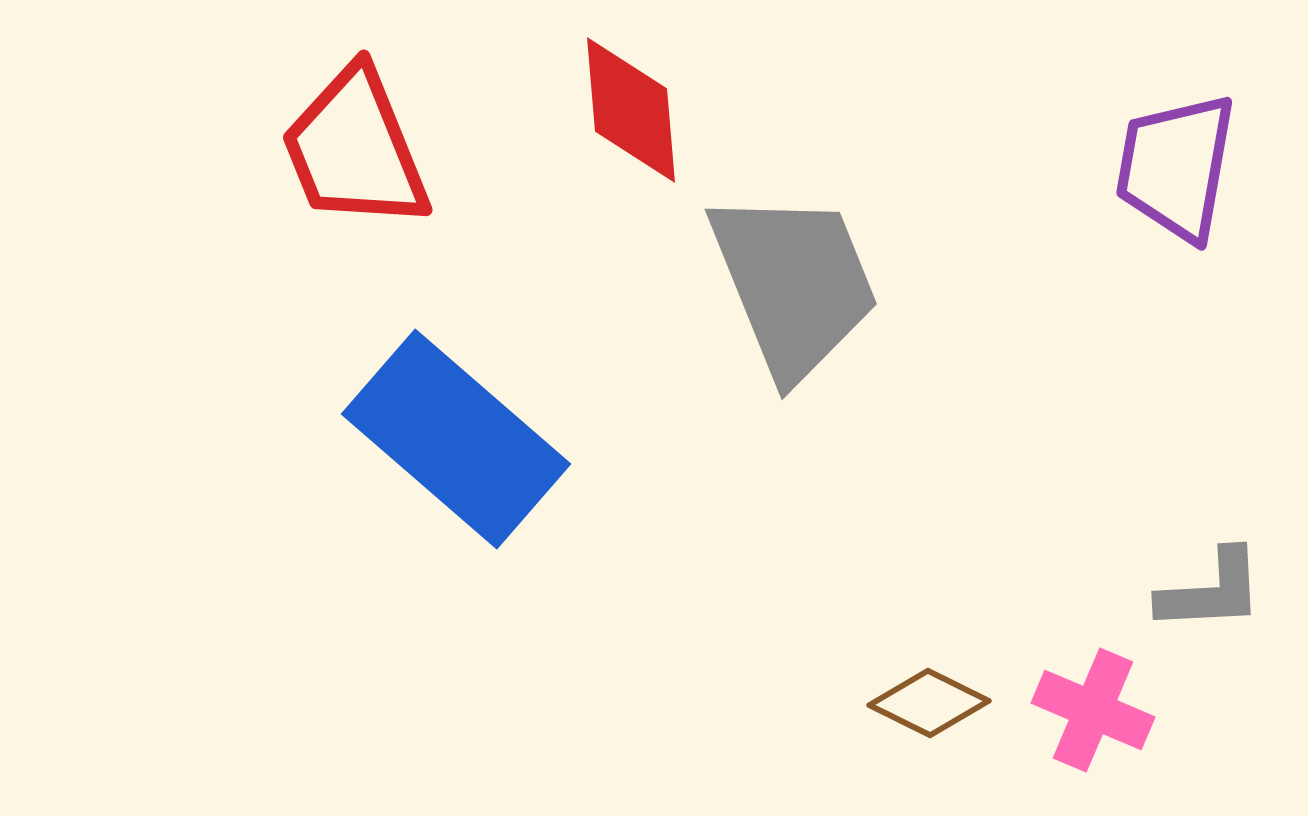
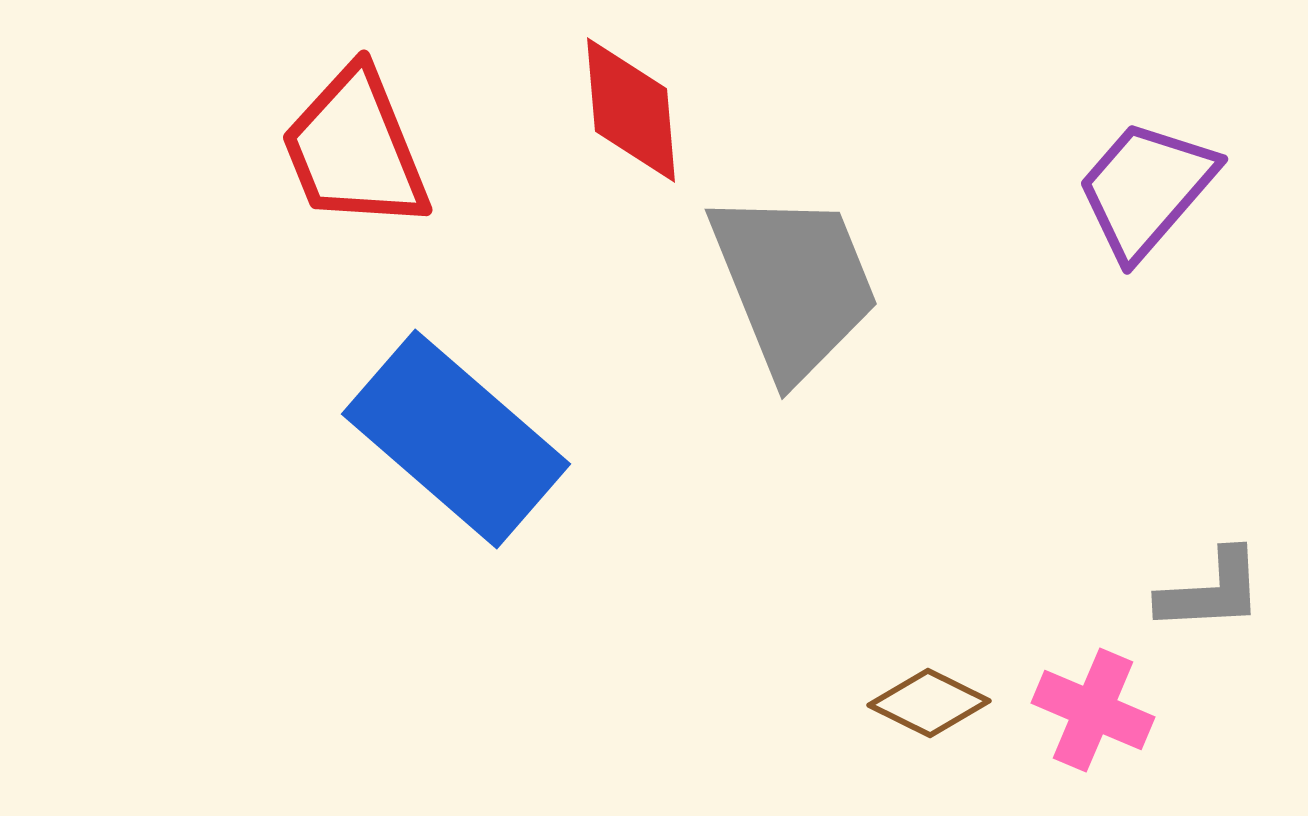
purple trapezoid: moved 30 px left, 22 px down; rotated 31 degrees clockwise
